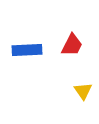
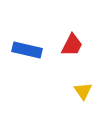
blue rectangle: rotated 16 degrees clockwise
